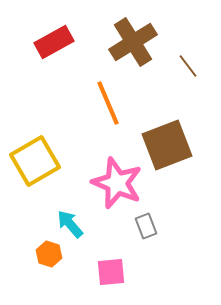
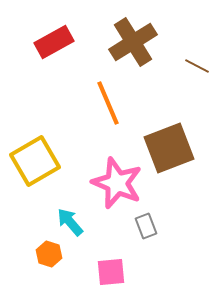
brown line: moved 9 px right; rotated 25 degrees counterclockwise
brown square: moved 2 px right, 3 px down
cyan arrow: moved 2 px up
